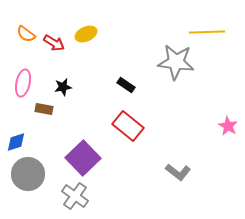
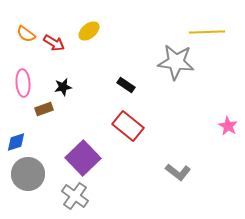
yellow ellipse: moved 3 px right, 3 px up; rotated 15 degrees counterclockwise
pink ellipse: rotated 16 degrees counterclockwise
brown rectangle: rotated 30 degrees counterclockwise
